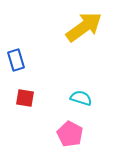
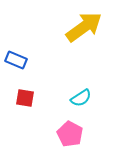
blue rectangle: rotated 50 degrees counterclockwise
cyan semicircle: rotated 130 degrees clockwise
